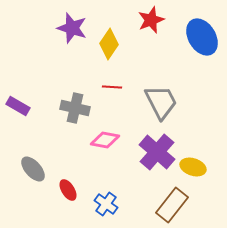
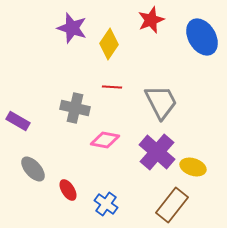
purple rectangle: moved 15 px down
